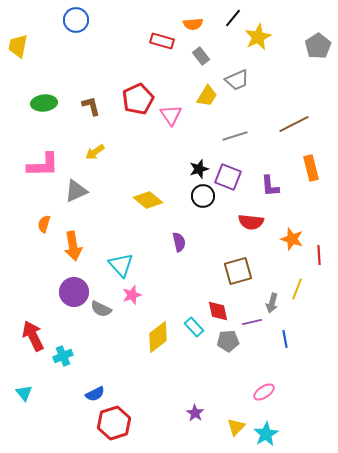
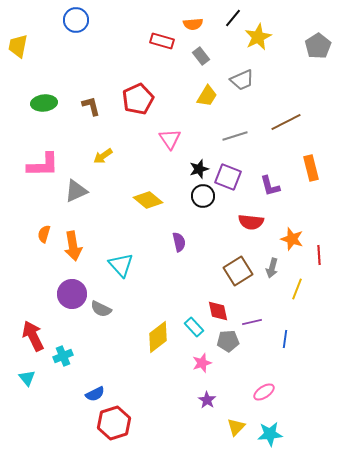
gray trapezoid at (237, 80): moved 5 px right
pink triangle at (171, 115): moved 1 px left, 24 px down
brown line at (294, 124): moved 8 px left, 2 px up
yellow arrow at (95, 152): moved 8 px right, 4 px down
purple L-shape at (270, 186): rotated 10 degrees counterclockwise
orange semicircle at (44, 224): moved 10 px down
brown square at (238, 271): rotated 16 degrees counterclockwise
purple circle at (74, 292): moved 2 px left, 2 px down
pink star at (132, 295): moved 70 px right, 68 px down
gray arrow at (272, 303): moved 35 px up
blue line at (285, 339): rotated 18 degrees clockwise
cyan triangle at (24, 393): moved 3 px right, 15 px up
purple star at (195, 413): moved 12 px right, 13 px up
cyan star at (266, 434): moved 4 px right; rotated 25 degrees clockwise
